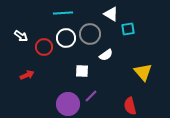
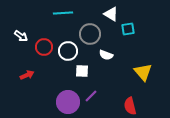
white circle: moved 2 px right, 13 px down
white semicircle: rotated 56 degrees clockwise
purple circle: moved 2 px up
